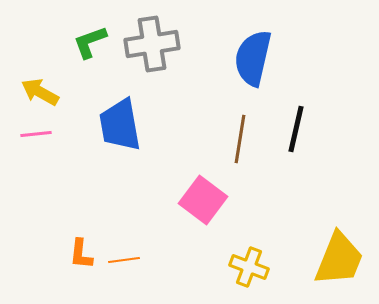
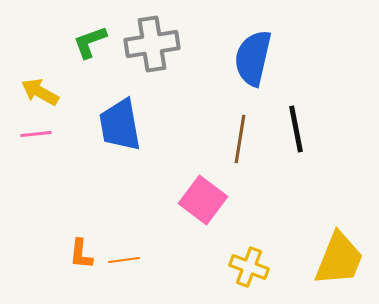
black line: rotated 24 degrees counterclockwise
